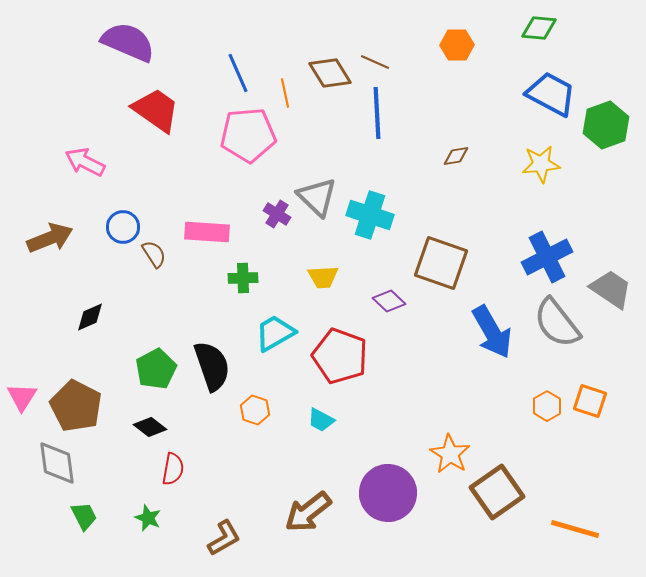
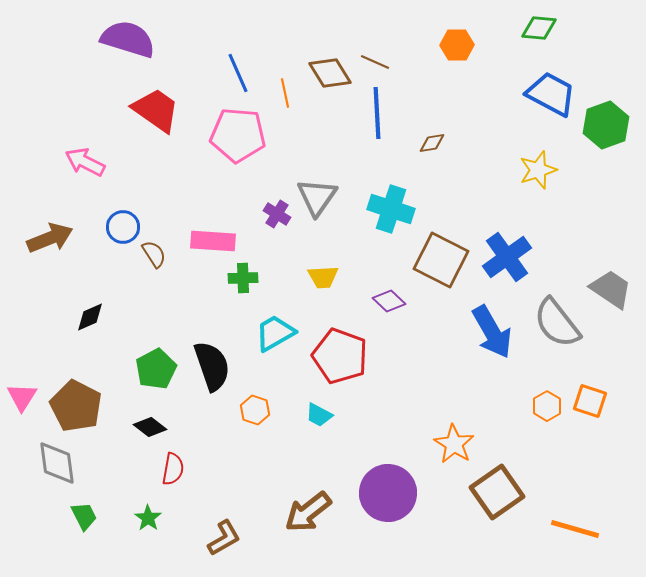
purple semicircle at (128, 42): moved 3 px up; rotated 6 degrees counterclockwise
pink pentagon at (248, 135): moved 10 px left; rotated 10 degrees clockwise
brown diamond at (456, 156): moved 24 px left, 13 px up
yellow star at (541, 164): moved 3 px left, 6 px down; rotated 12 degrees counterclockwise
gray triangle at (317, 197): rotated 21 degrees clockwise
cyan cross at (370, 215): moved 21 px right, 6 px up
pink rectangle at (207, 232): moved 6 px right, 9 px down
blue cross at (547, 257): moved 40 px left; rotated 9 degrees counterclockwise
brown square at (441, 263): moved 3 px up; rotated 8 degrees clockwise
cyan trapezoid at (321, 420): moved 2 px left, 5 px up
orange star at (450, 454): moved 4 px right, 10 px up
green star at (148, 518): rotated 12 degrees clockwise
